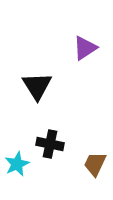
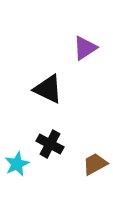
black triangle: moved 11 px right, 3 px down; rotated 32 degrees counterclockwise
black cross: rotated 16 degrees clockwise
brown trapezoid: rotated 36 degrees clockwise
